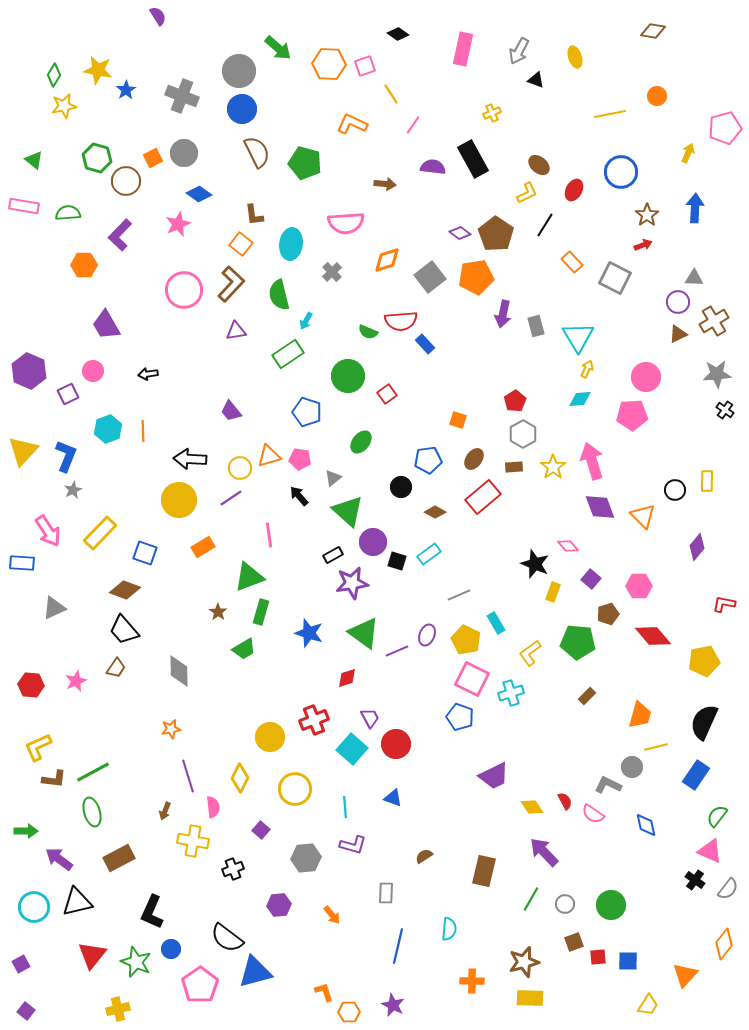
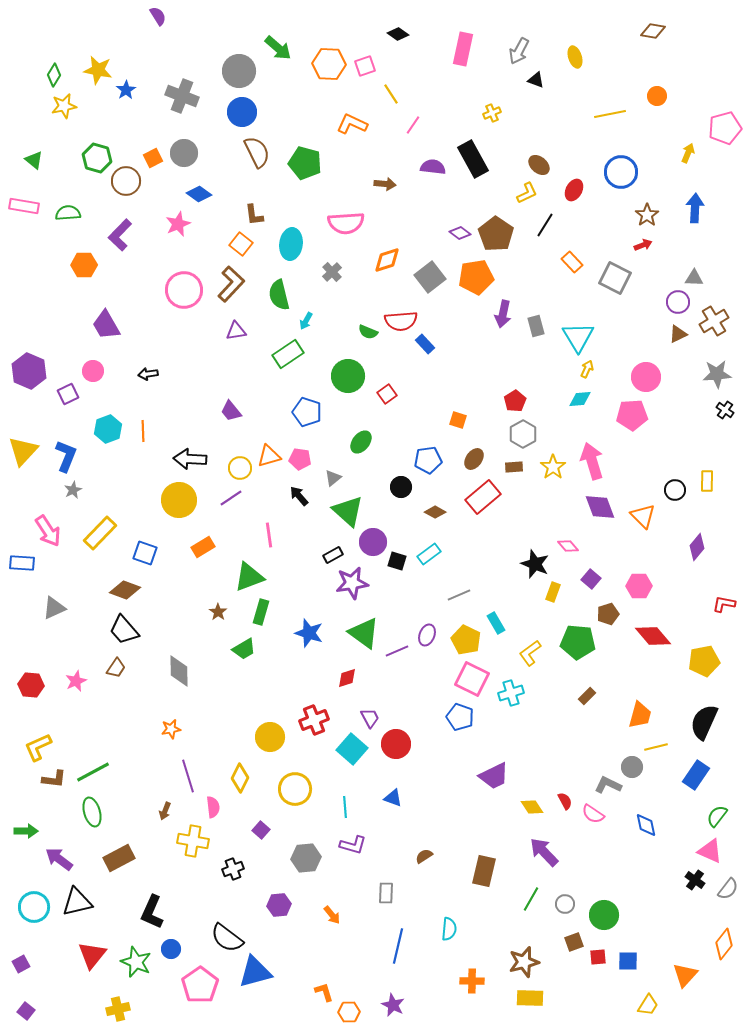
blue circle at (242, 109): moved 3 px down
green circle at (611, 905): moved 7 px left, 10 px down
